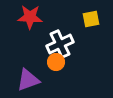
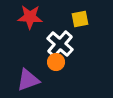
yellow square: moved 11 px left
white cross: rotated 24 degrees counterclockwise
